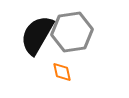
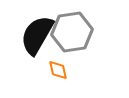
orange diamond: moved 4 px left, 2 px up
